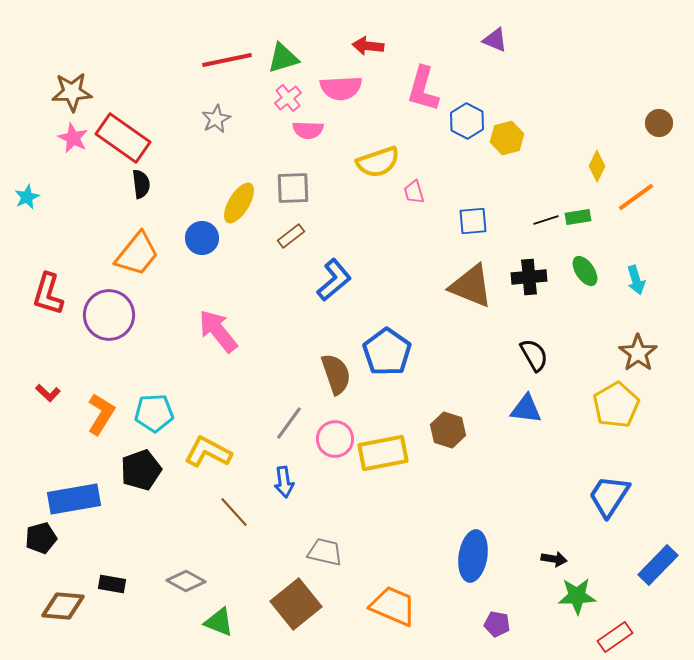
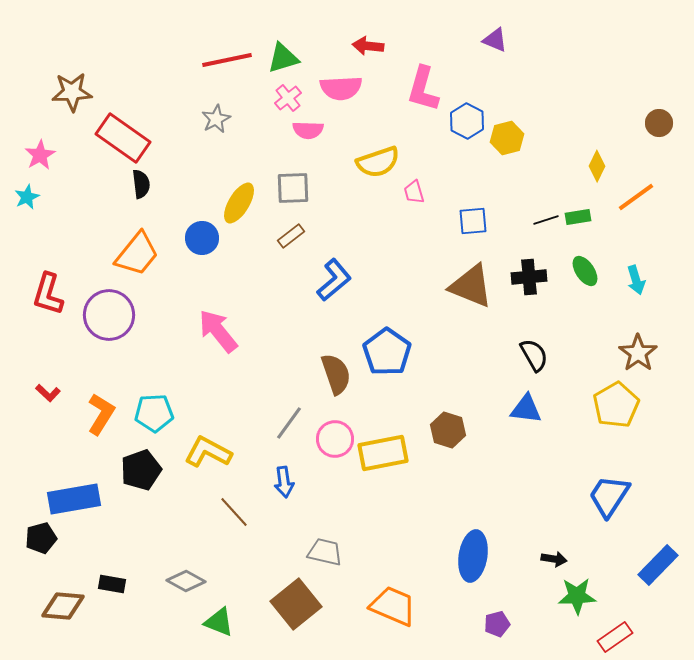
pink star at (73, 138): moved 33 px left, 17 px down; rotated 16 degrees clockwise
purple pentagon at (497, 624): rotated 25 degrees counterclockwise
